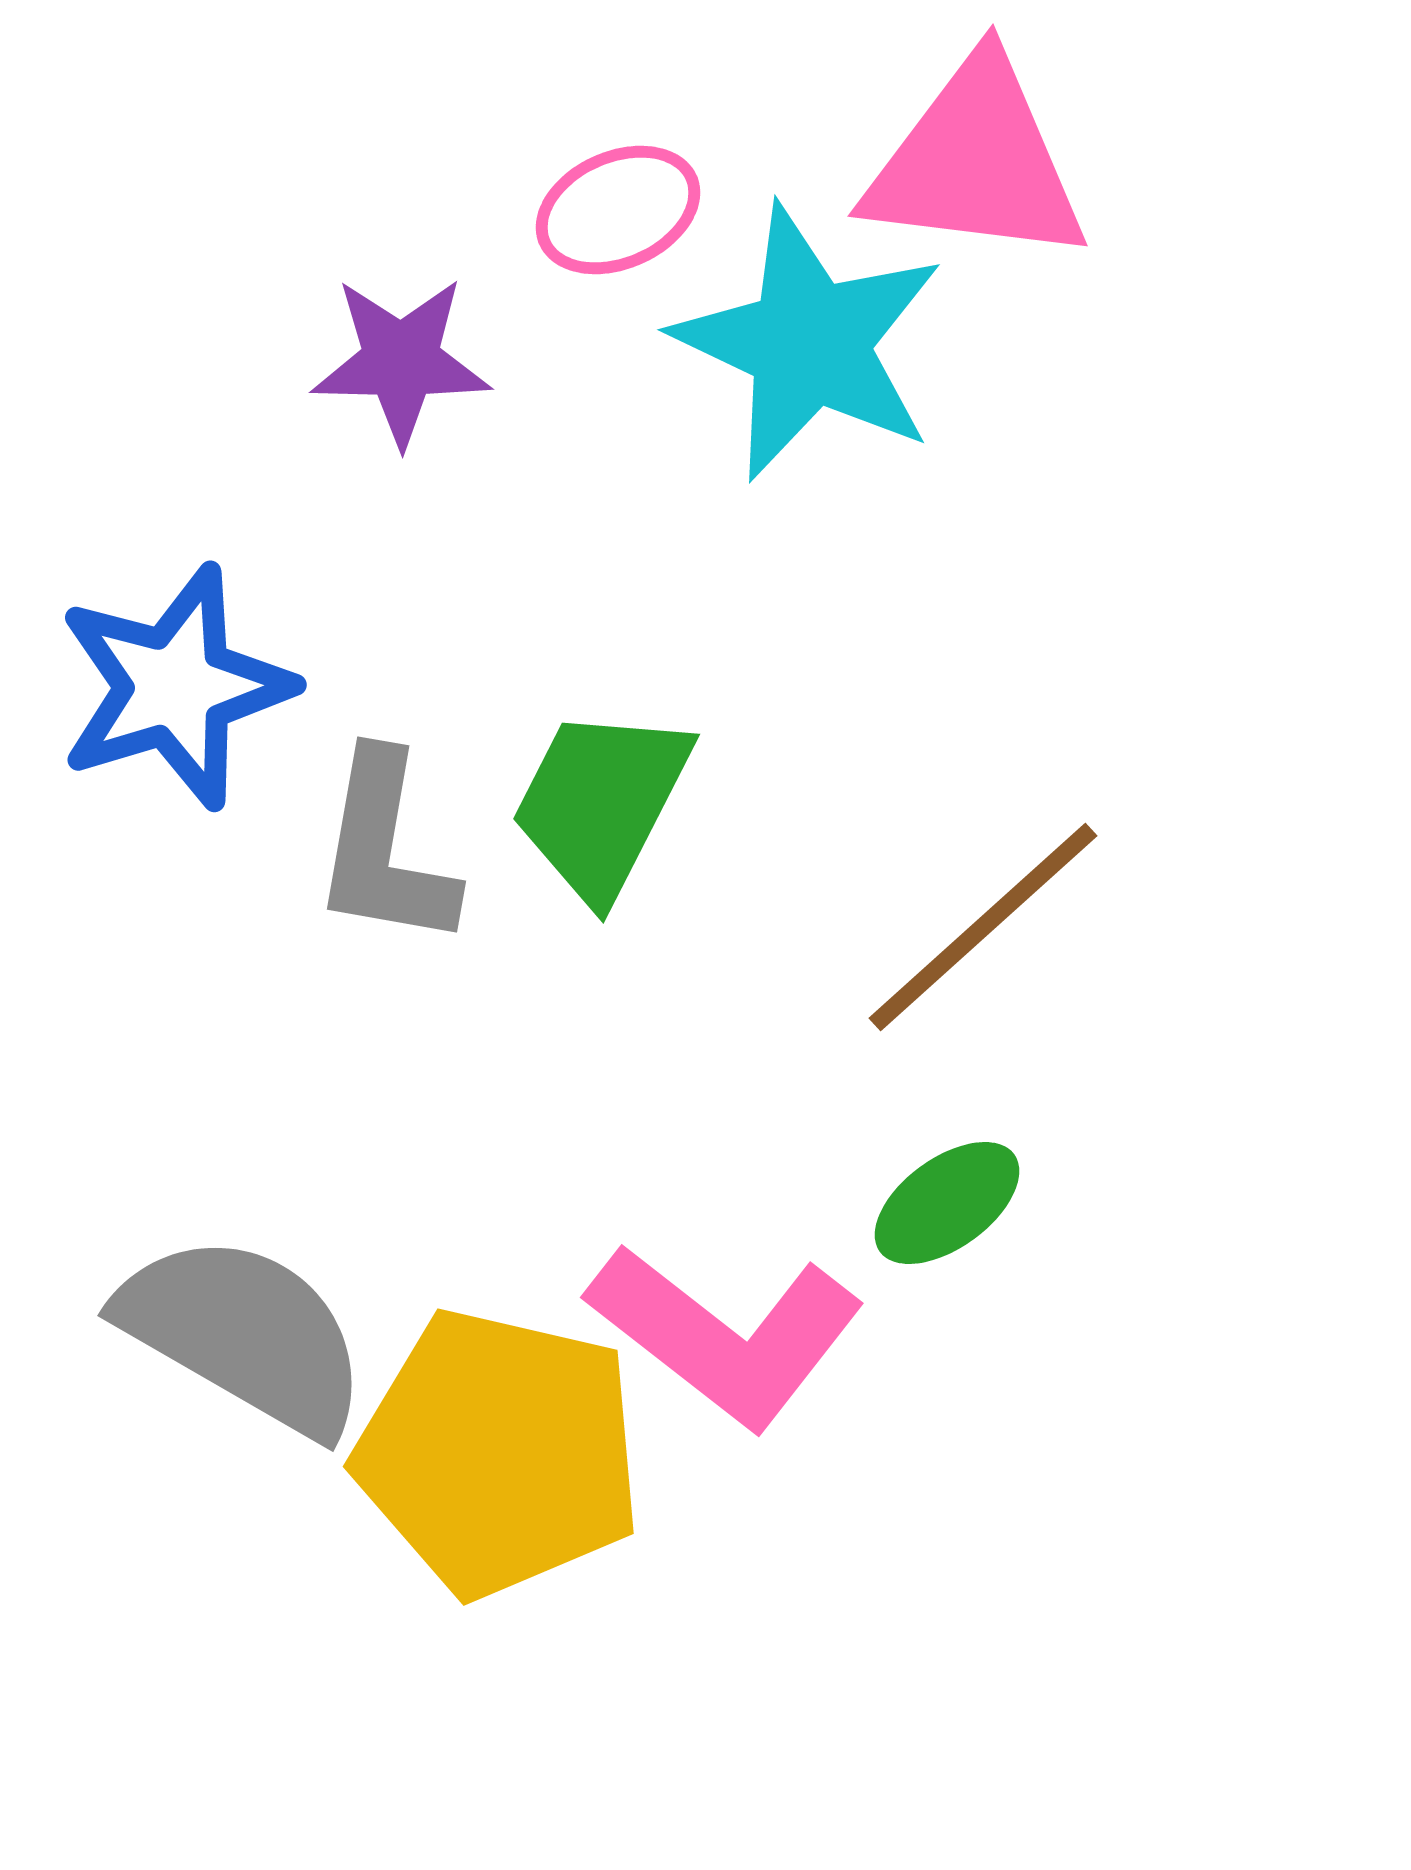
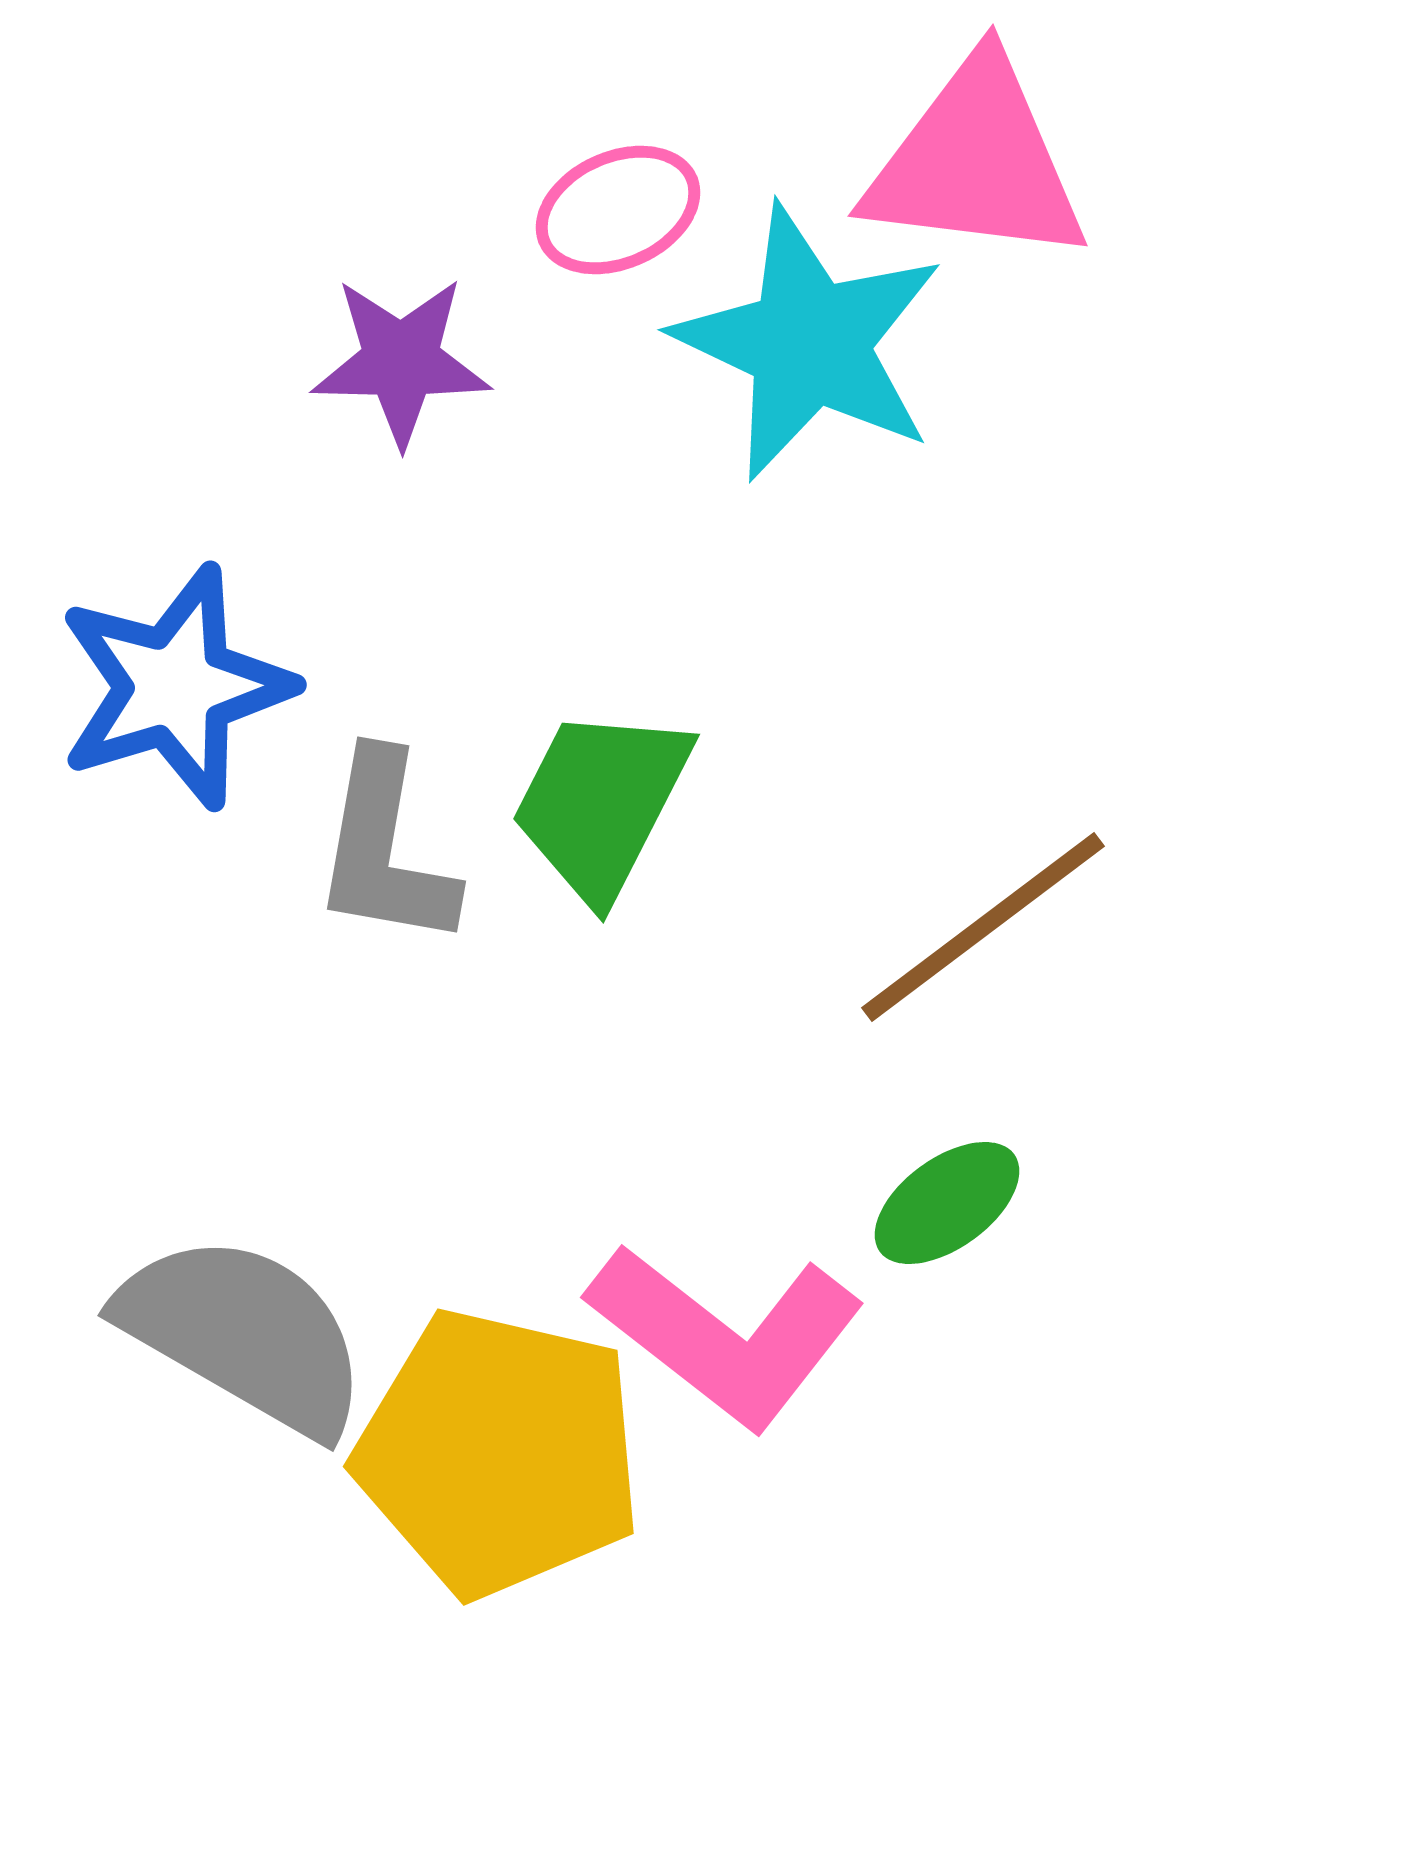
brown line: rotated 5 degrees clockwise
